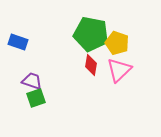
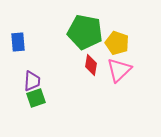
green pentagon: moved 6 px left, 2 px up
blue rectangle: rotated 66 degrees clockwise
purple trapezoid: rotated 75 degrees clockwise
